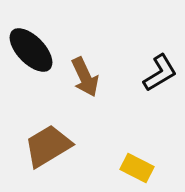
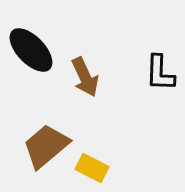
black L-shape: rotated 123 degrees clockwise
brown trapezoid: moved 2 px left; rotated 9 degrees counterclockwise
yellow rectangle: moved 45 px left
